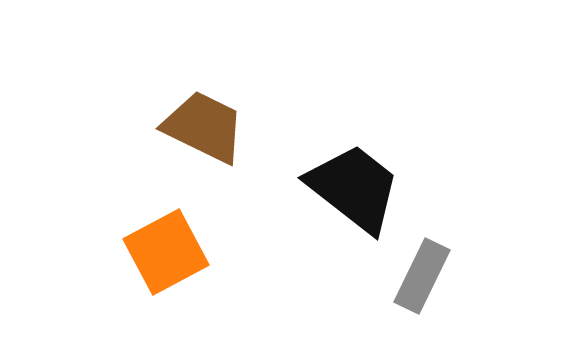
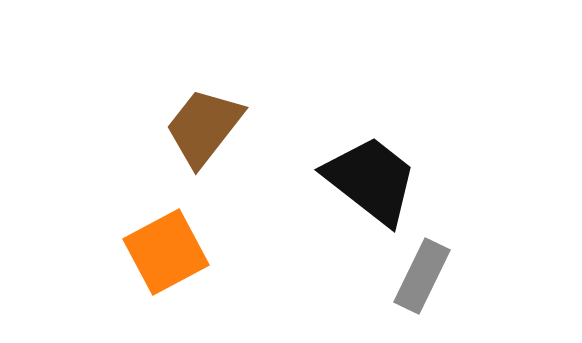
brown trapezoid: rotated 78 degrees counterclockwise
black trapezoid: moved 17 px right, 8 px up
